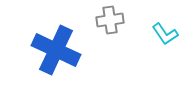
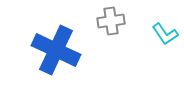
gray cross: moved 1 px right, 1 px down
